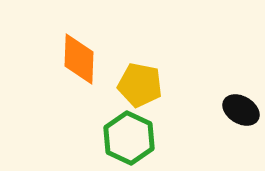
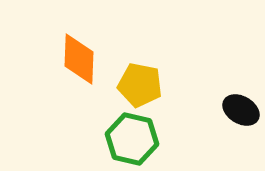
green hexagon: moved 3 px right, 1 px down; rotated 12 degrees counterclockwise
